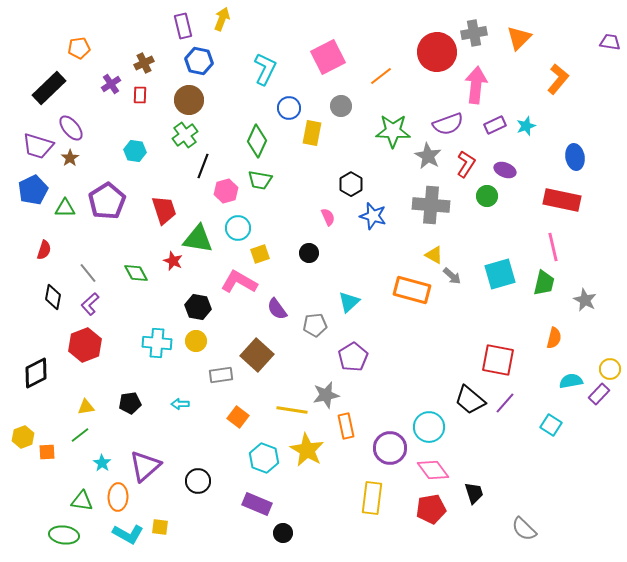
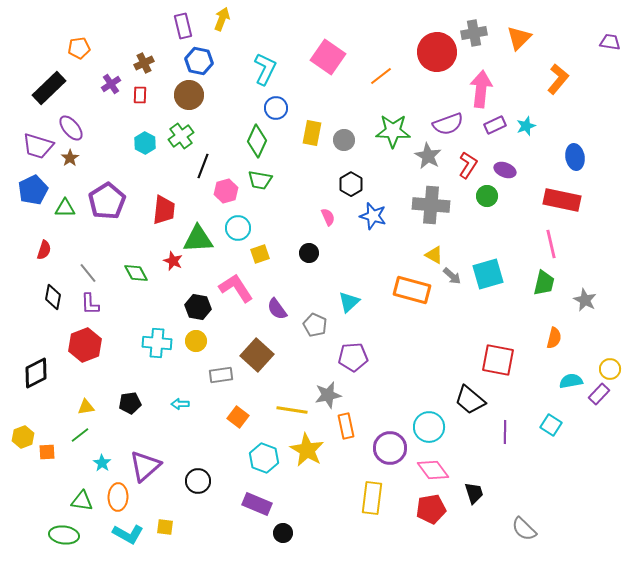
pink square at (328, 57): rotated 28 degrees counterclockwise
pink arrow at (476, 85): moved 5 px right, 4 px down
brown circle at (189, 100): moved 5 px up
gray circle at (341, 106): moved 3 px right, 34 px down
blue circle at (289, 108): moved 13 px left
green cross at (185, 135): moved 4 px left, 1 px down
cyan hexagon at (135, 151): moved 10 px right, 8 px up; rotated 20 degrees clockwise
red L-shape at (466, 164): moved 2 px right, 1 px down
red trapezoid at (164, 210): rotated 24 degrees clockwise
green triangle at (198, 239): rotated 12 degrees counterclockwise
pink line at (553, 247): moved 2 px left, 3 px up
cyan square at (500, 274): moved 12 px left
pink L-shape at (239, 282): moved 3 px left, 6 px down; rotated 27 degrees clockwise
purple L-shape at (90, 304): rotated 50 degrees counterclockwise
gray pentagon at (315, 325): rotated 30 degrees clockwise
purple pentagon at (353, 357): rotated 28 degrees clockwise
gray star at (326, 395): moved 2 px right
purple line at (505, 403): moved 29 px down; rotated 40 degrees counterclockwise
yellow square at (160, 527): moved 5 px right
